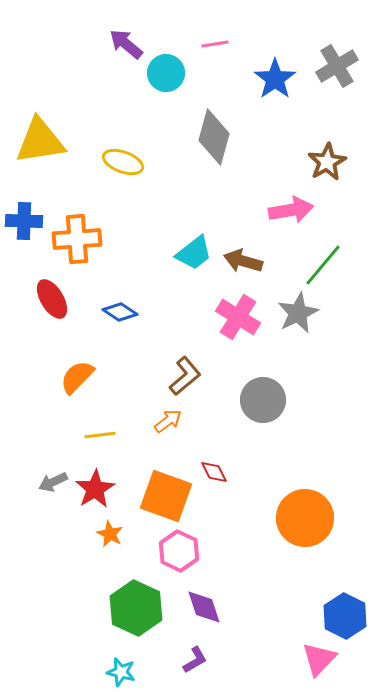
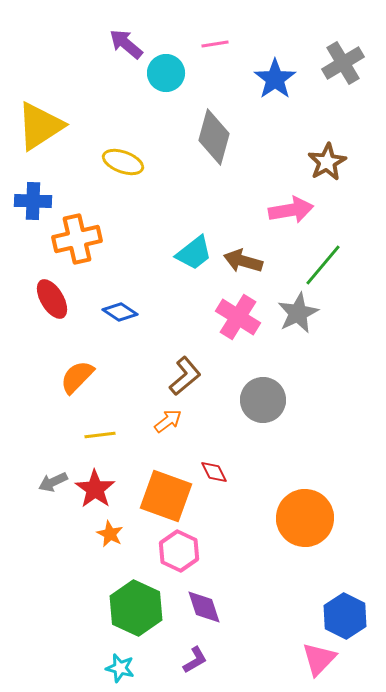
gray cross: moved 6 px right, 3 px up
yellow triangle: moved 15 px up; rotated 24 degrees counterclockwise
blue cross: moved 9 px right, 20 px up
orange cross: rotated 9 degrees counterclockwise
red star: rotated 6 degrees counterclockwise
cyan star: moved 1 px left, 4 px up
